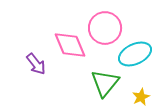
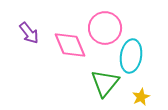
cyan ellipse: moved 4 px left, 2 px down; rotated 56 degrees counterclockwise
purple arrow: moved 7 px left, 31 px up
